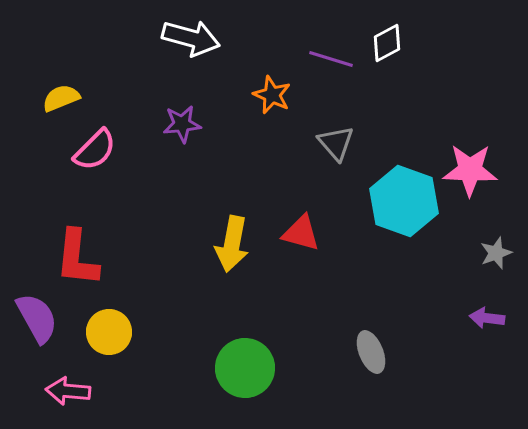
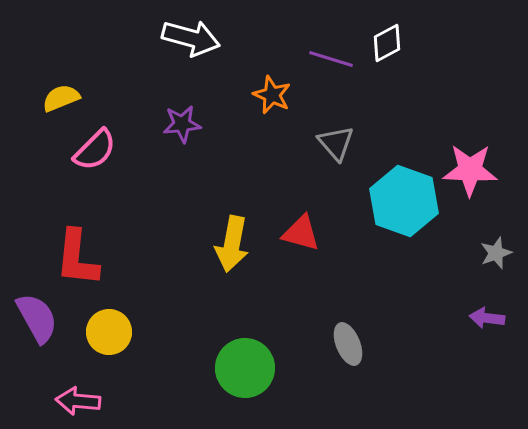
gray ellipse: moved 23 px left, 8 px up
pink arrow: moved 10 px right, 10 px down
